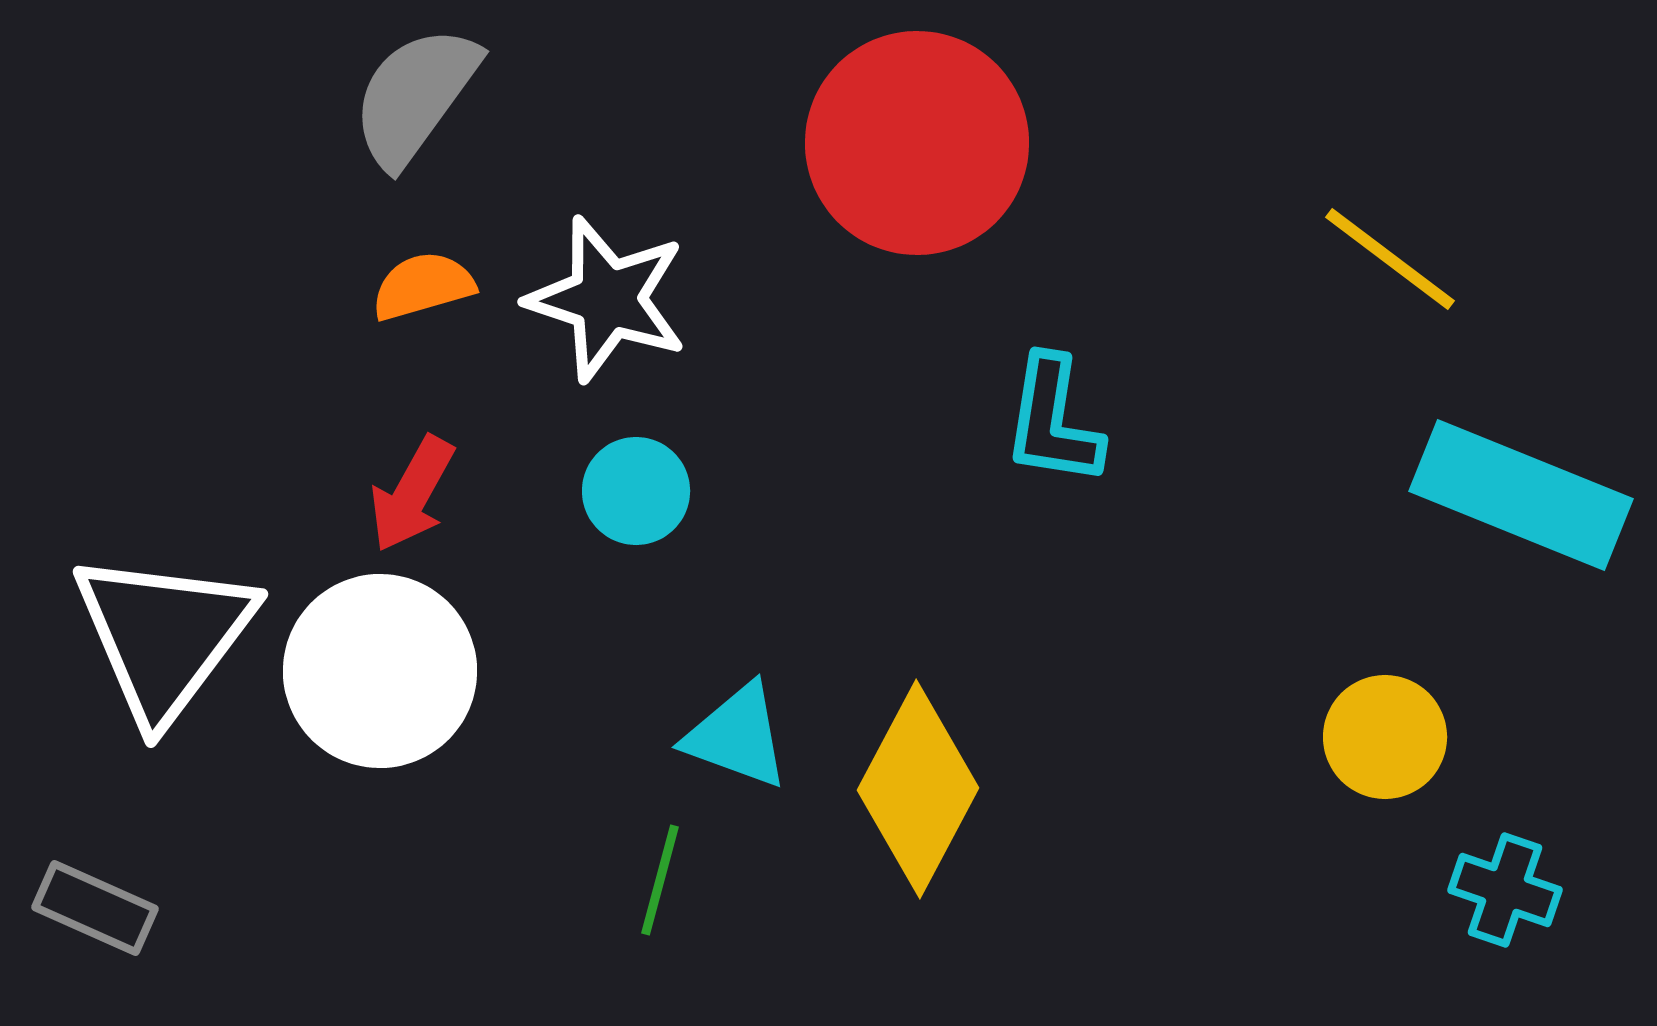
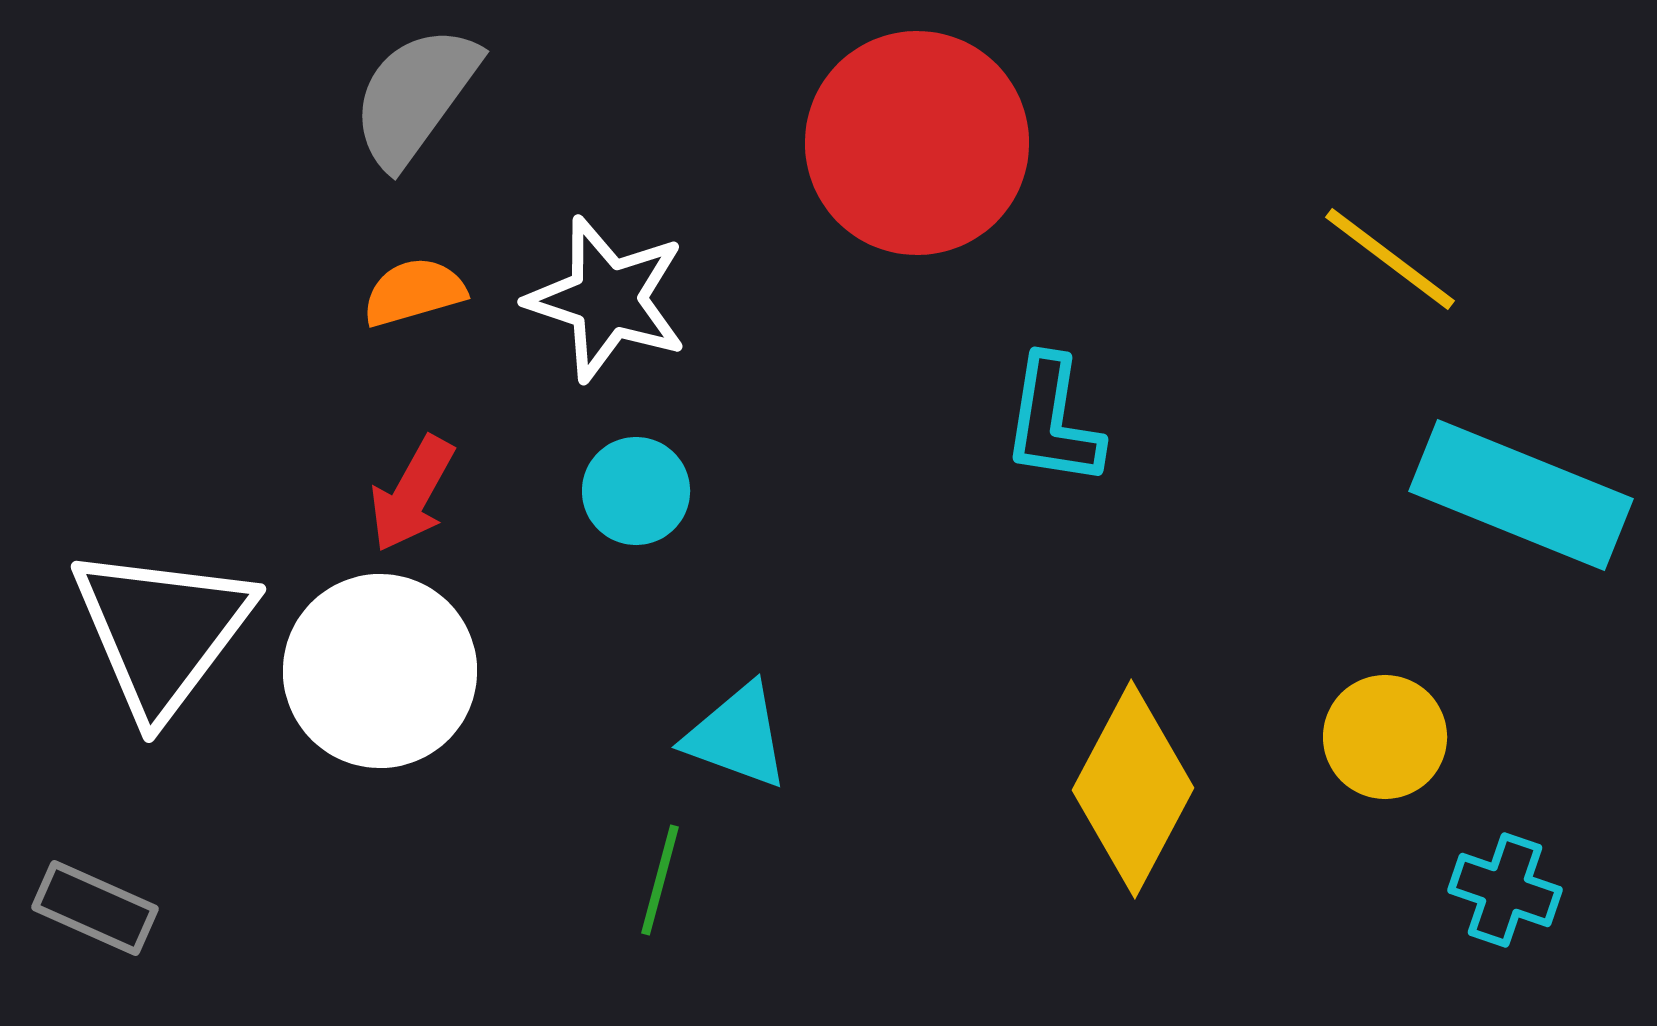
orange semicircle: moved 9 px left, 6 px down
white triangle: moved 2 px left, 5 px up
yellow diamond: moved 215 px right
